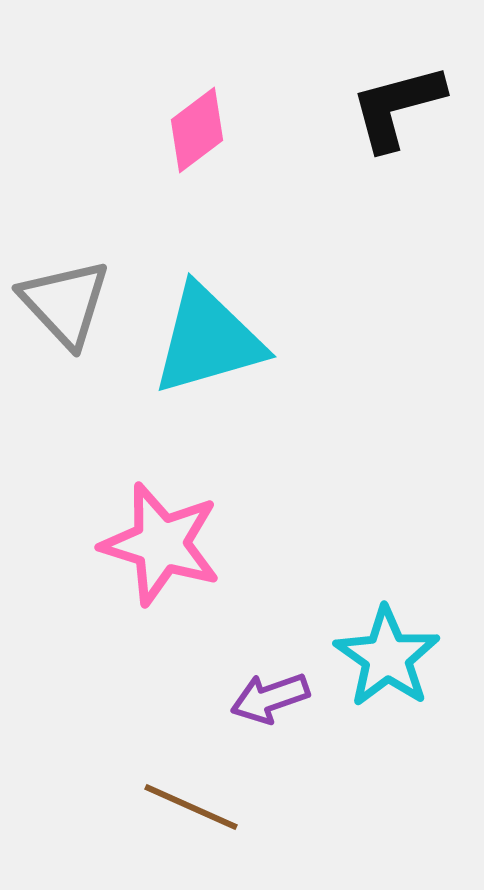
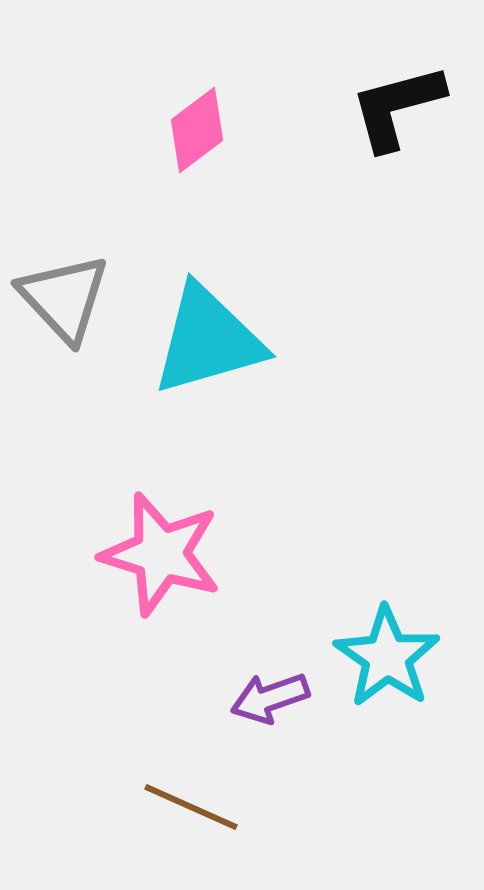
gray triangle: moved 1 px left, 5 px up
pink star: moved 10 px down
